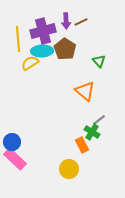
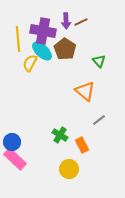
purple cross: rotated 25 degrees clockwise
cyan ellipse: rotated 45 degrees clockwise
yellow semicircle: rotated 30 degrees counterclockwise
green cross: moved 32 px left, 3 px down
